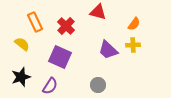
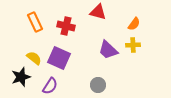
red cross: rotated 30 degrees counterclockwise
yellow semicircle: moved 12 px right, 14 px down
purple square: moved 1 px left, 1 px down
